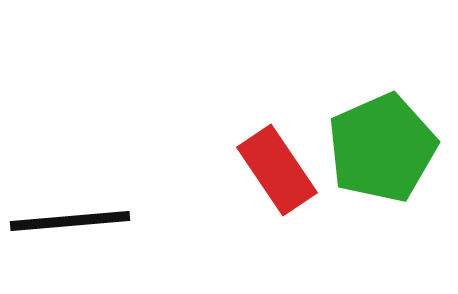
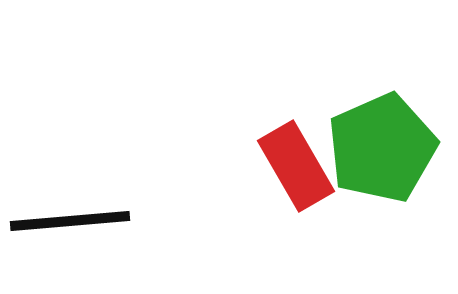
red rectangle: moved 19 px right, 4 px up; rotated 4 degrees clockwise
